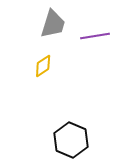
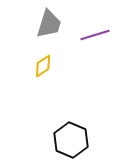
gray trapezoid: moved 4 px left
purple line: moved 1 px up; rotated 8 degrees counterclockwise
